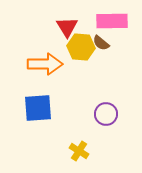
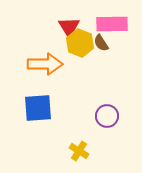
pink rectangle: moved 3 px down
red triangle: moved 2 px right
brown semicircle: rotated 18 degrees clockwise
yellow hexagon: moved 1 px left, 4 px up; rotated 16 degrees clockwise
purple circle: moved 1 px right, 2 px down
